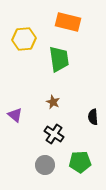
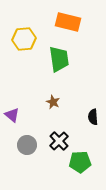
purple triangle: moved 3 px left
black cross: moved 5 px right, 7 px down; rotated 12 degrees clockwise
gray circle: moved 18 px left, 20 px up
